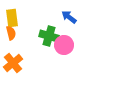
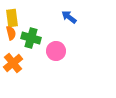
green cross: moved 18 px left, 2 px down
pink circle: moved 8 px left, 6 px down
